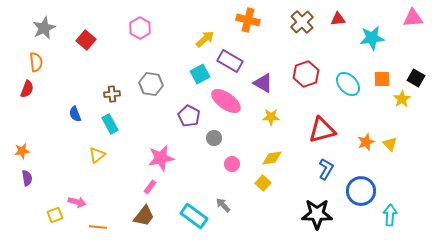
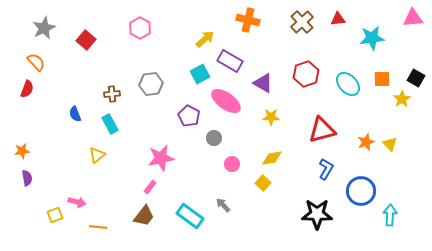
orange semicircle at (36, 62): rotated 36 degrees counterclockwise
gray hexagon at (151, 84): rotated 15 degrees counterclockwise
cyan rectangle at (194, 216): moved 4 px left
